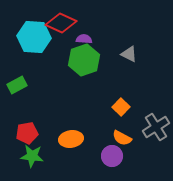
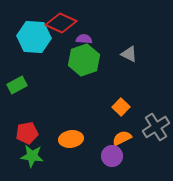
orange semicircle: rotated 126 degrees clockwise
